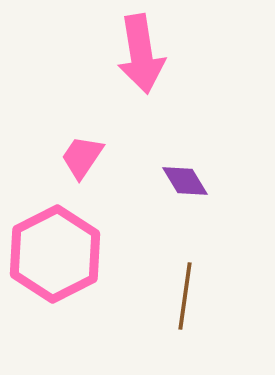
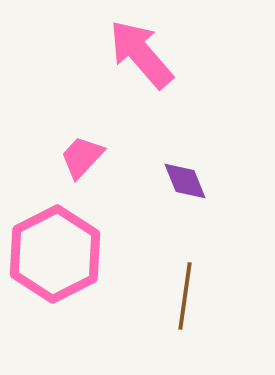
pink arrow: rotated 148 degrees clockwise
pink trapezoid: rotated 9 degrees clockwise
purple diamond: rotated 9 degrees clockwise
